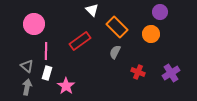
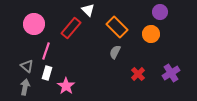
white triangle: moved 4 px left
red rectangle: moved 9 px left, 13 px up; rotated 15 degrees counterclockwise
pink line: rotated 18 degrees clockwise
red cross: moved 2 px down; rotated 24 degrees clockwise
gray arrow: moved 2 px left
